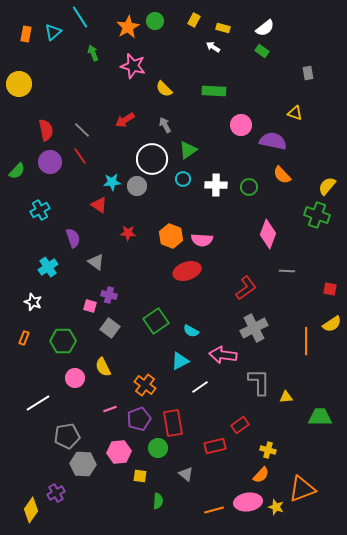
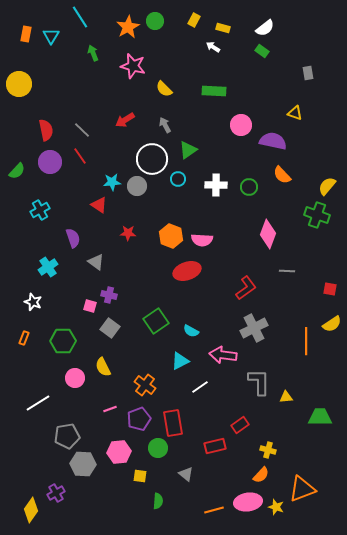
cyan triangle at (53, 32): moved 2 px left, 4 px down; rotated 18 degrees counterclockwise
cyan circle at (183, 179): moved 5 px left
